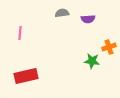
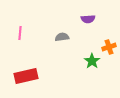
gray semicircle: moved 24 px down
green star: rotated 28 degrees clockwise
